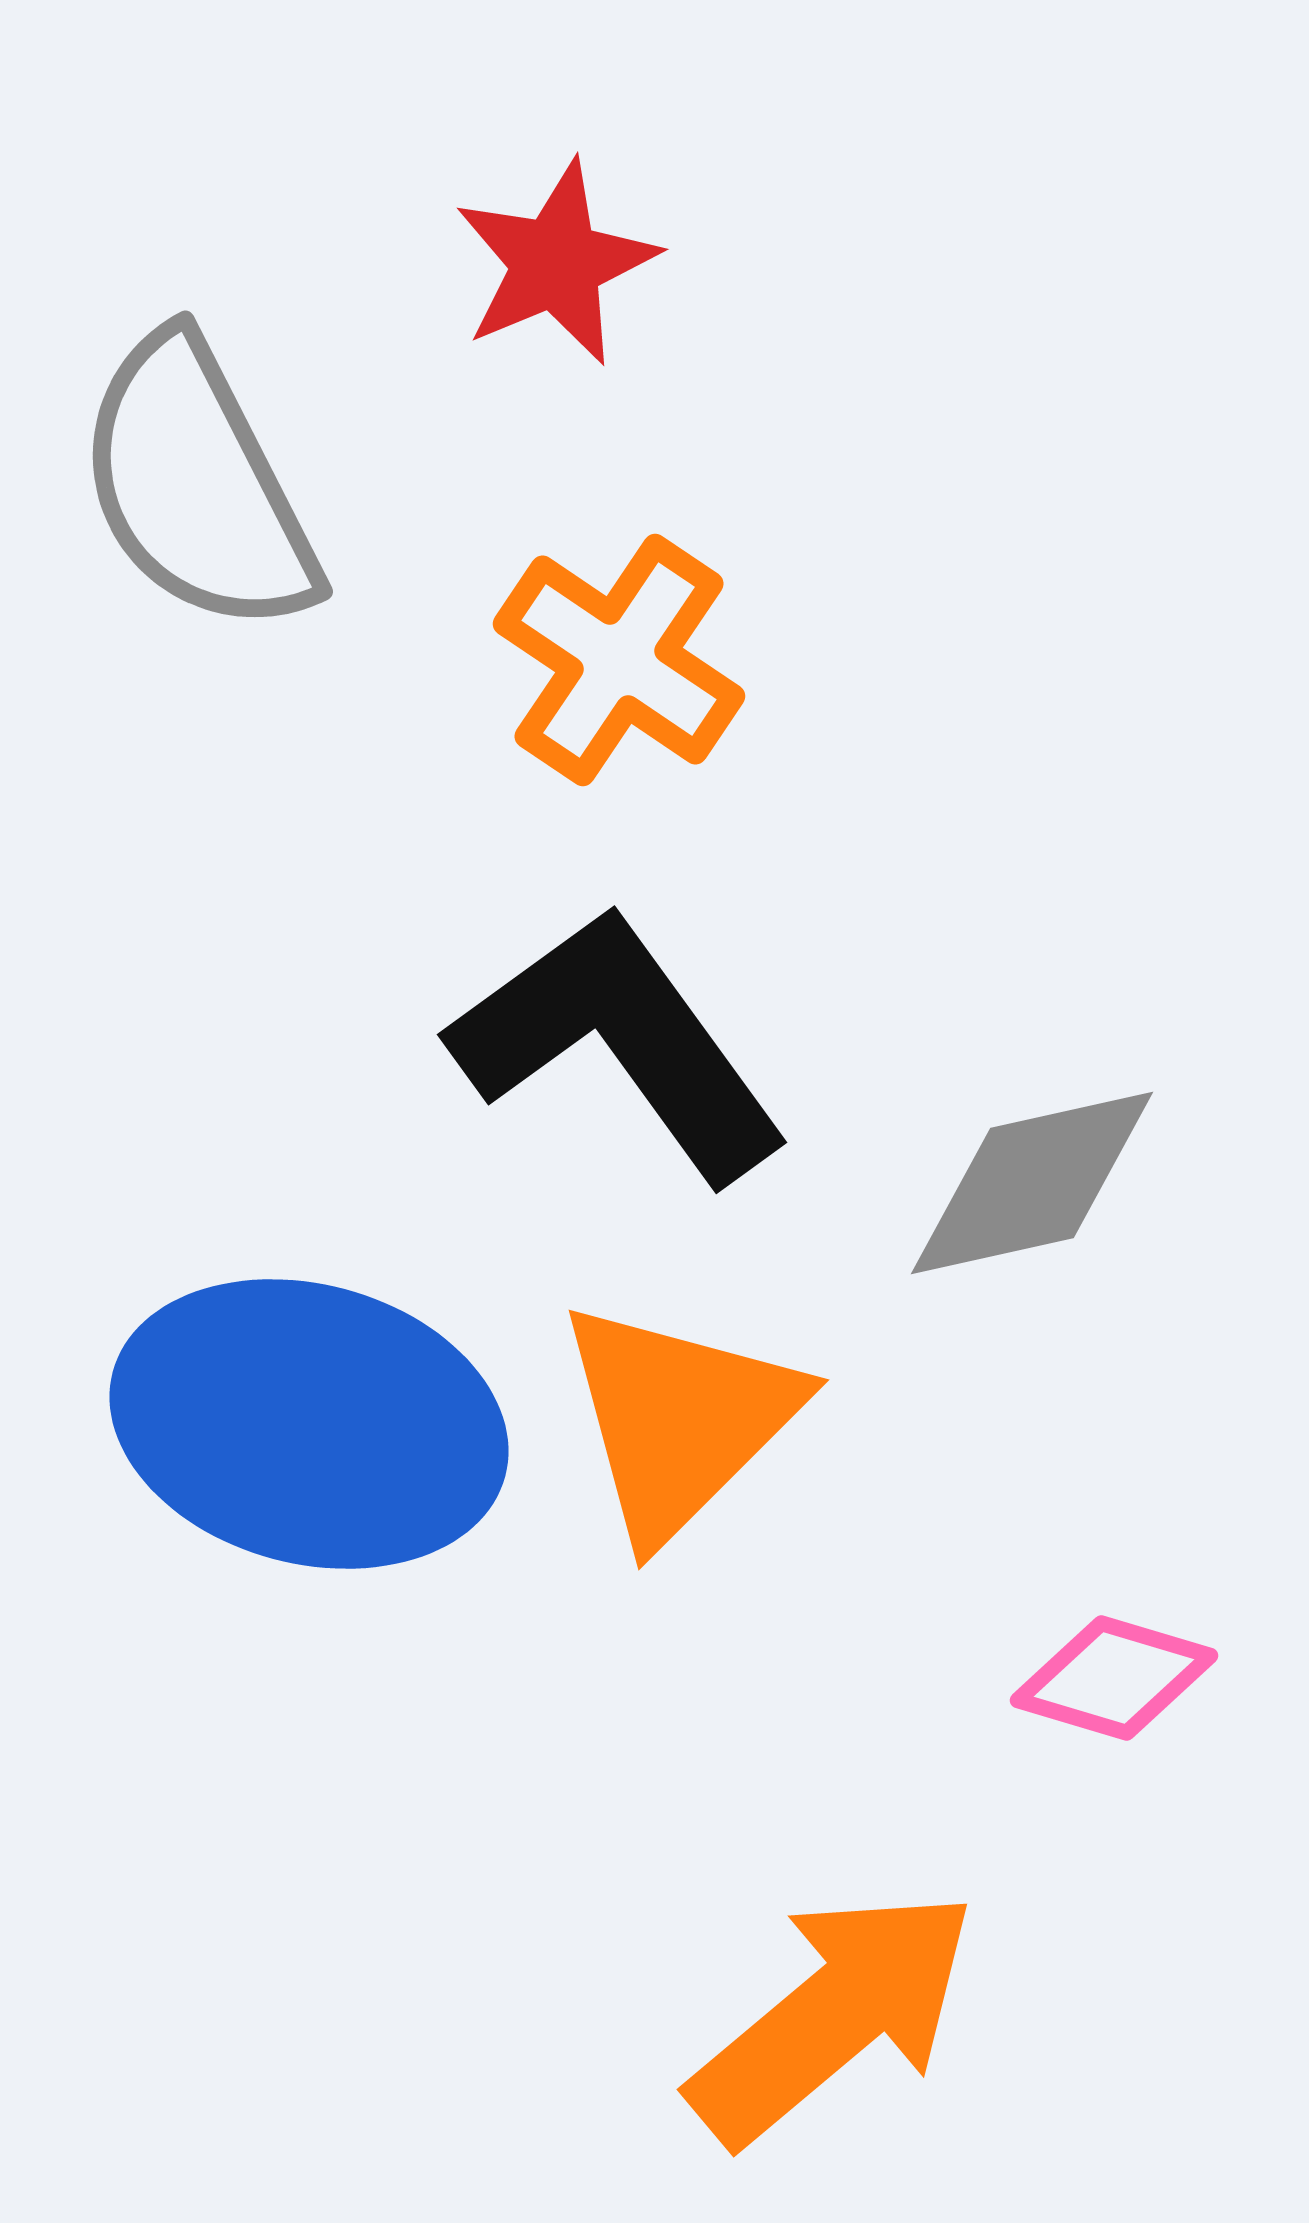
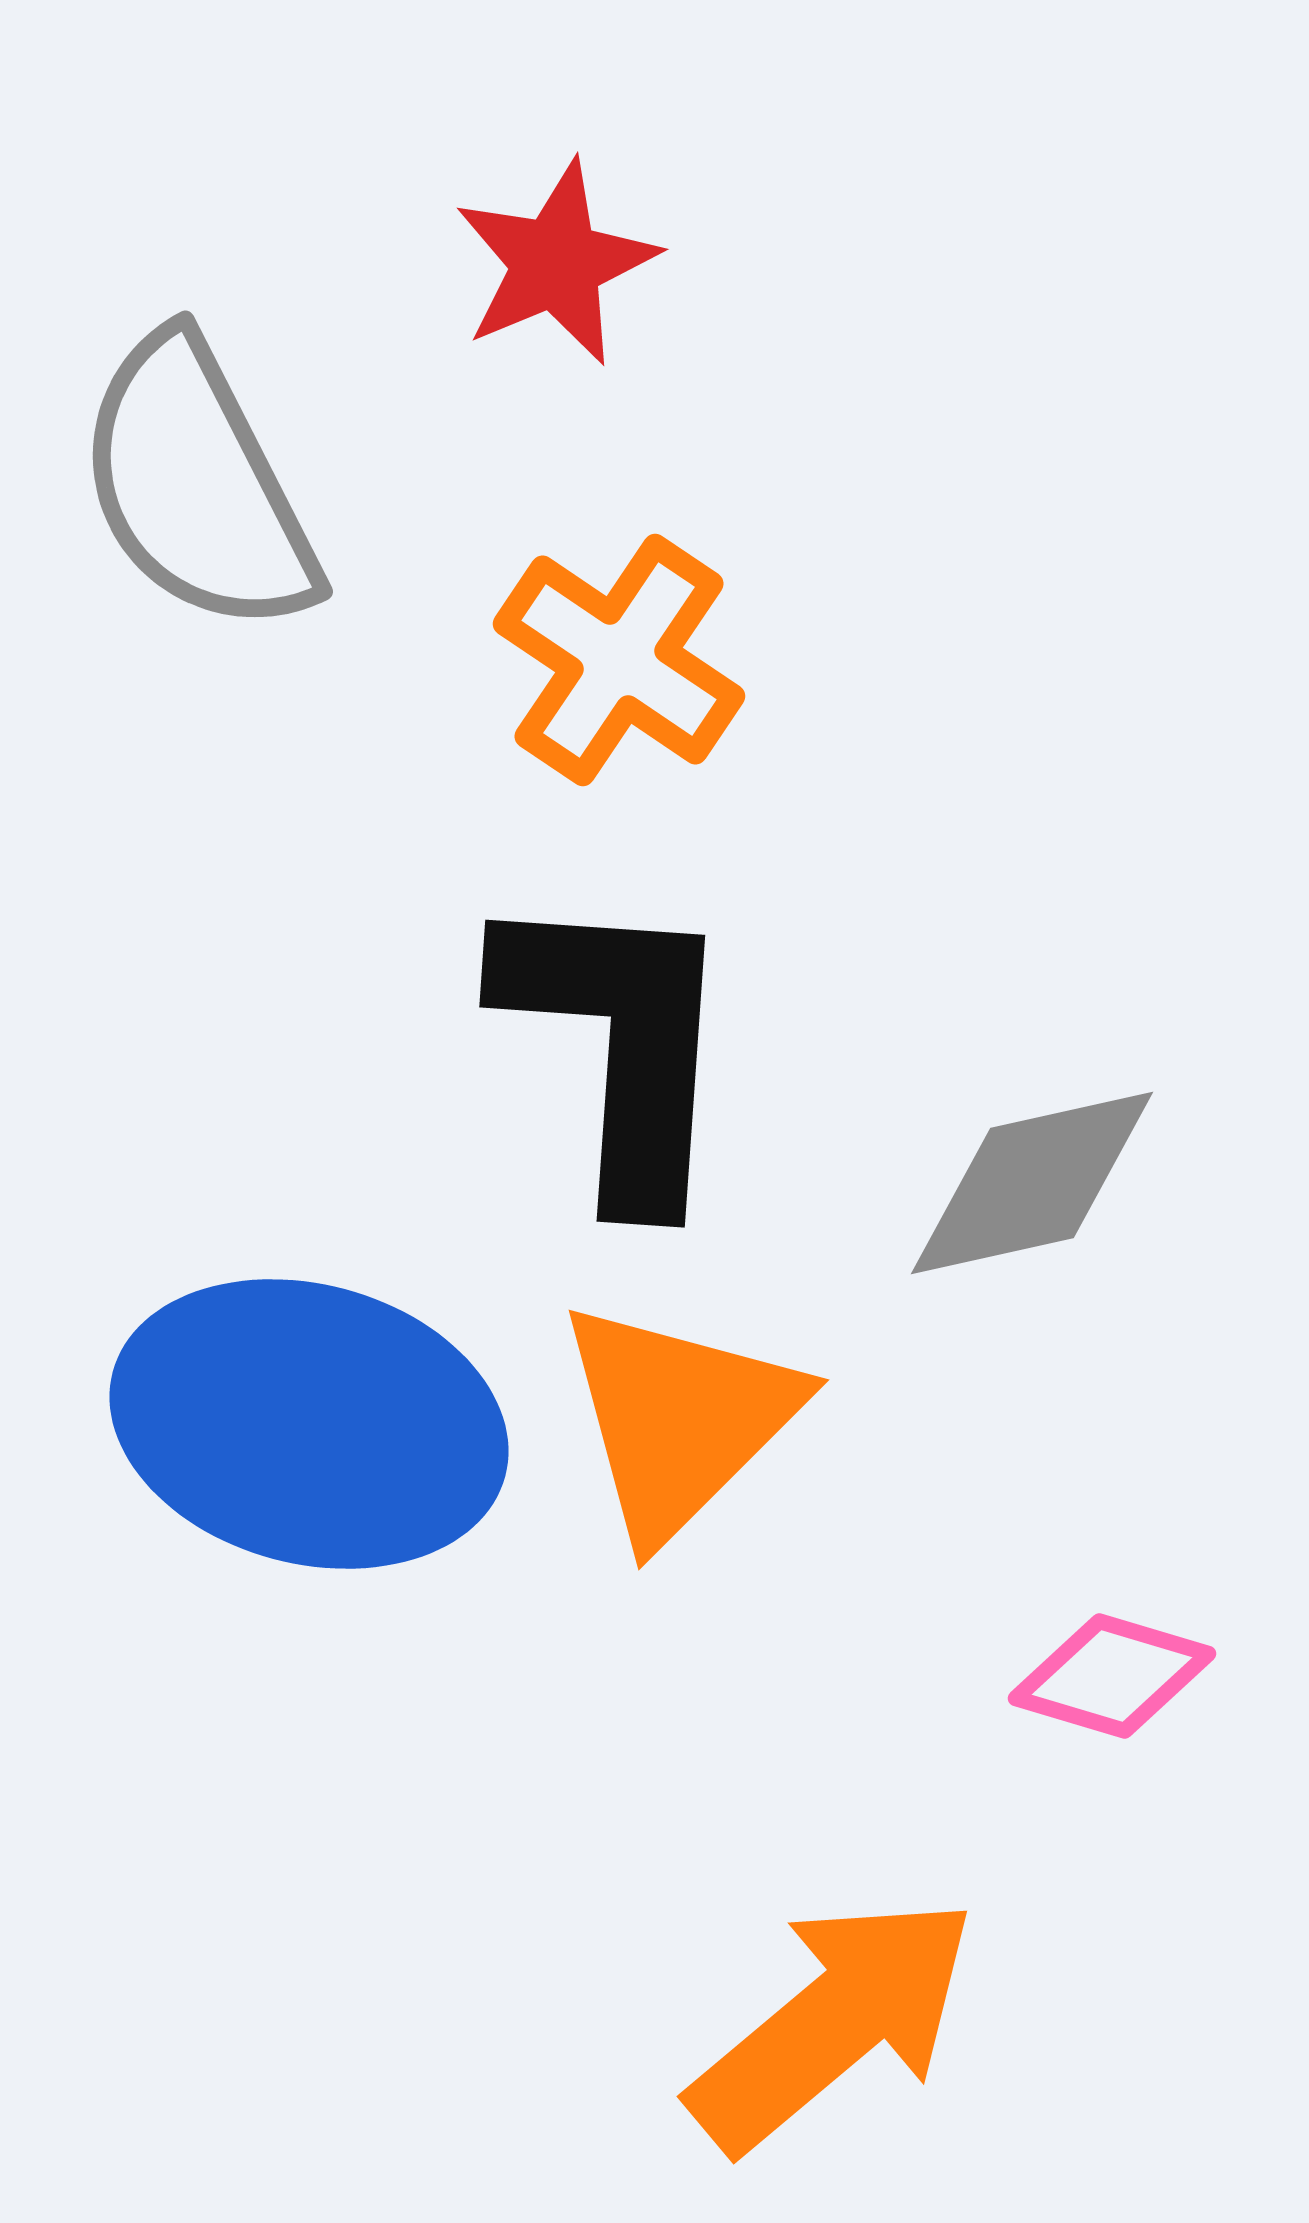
black L-shape: rotated 40 degrees clockwise
pink diamond: moved 2 px left, 2 px up
orange arrow: moved 7 px down
